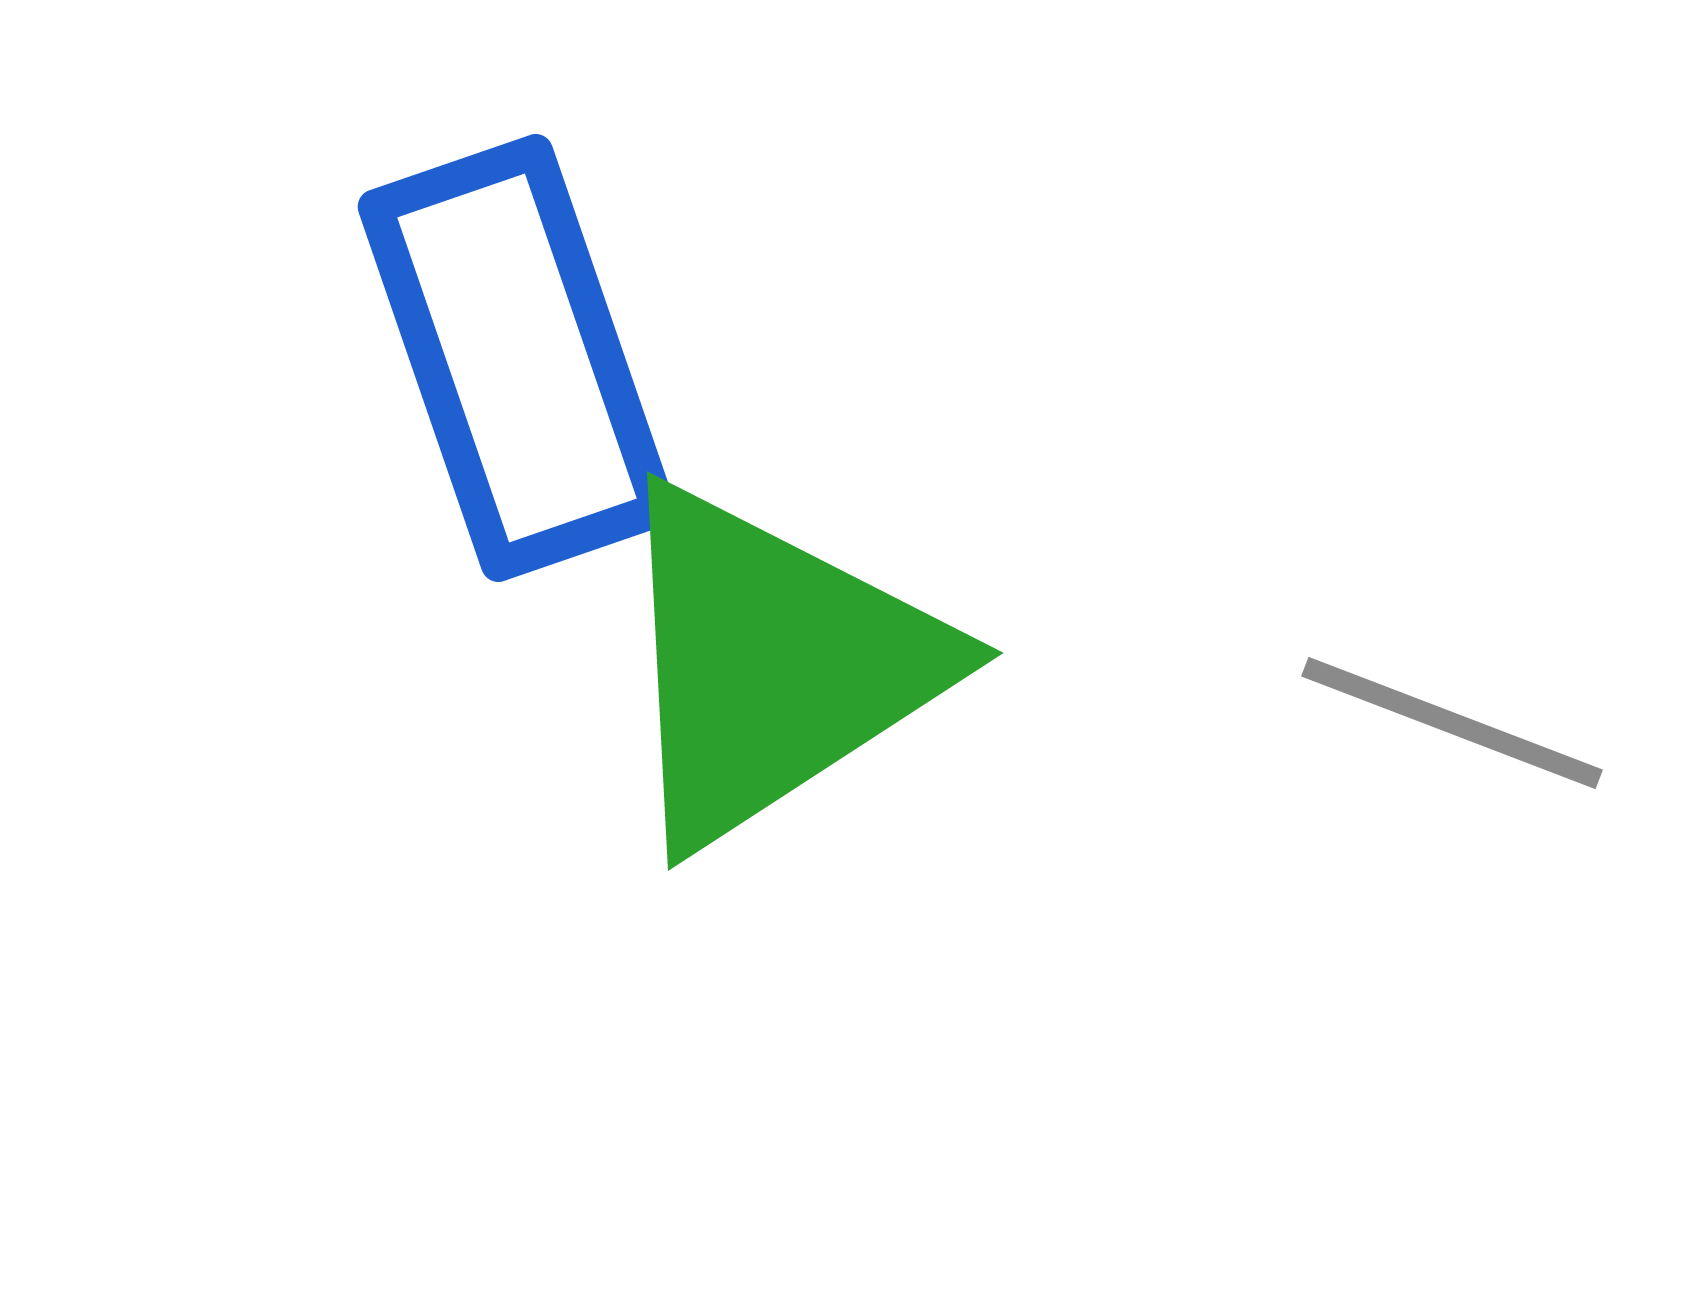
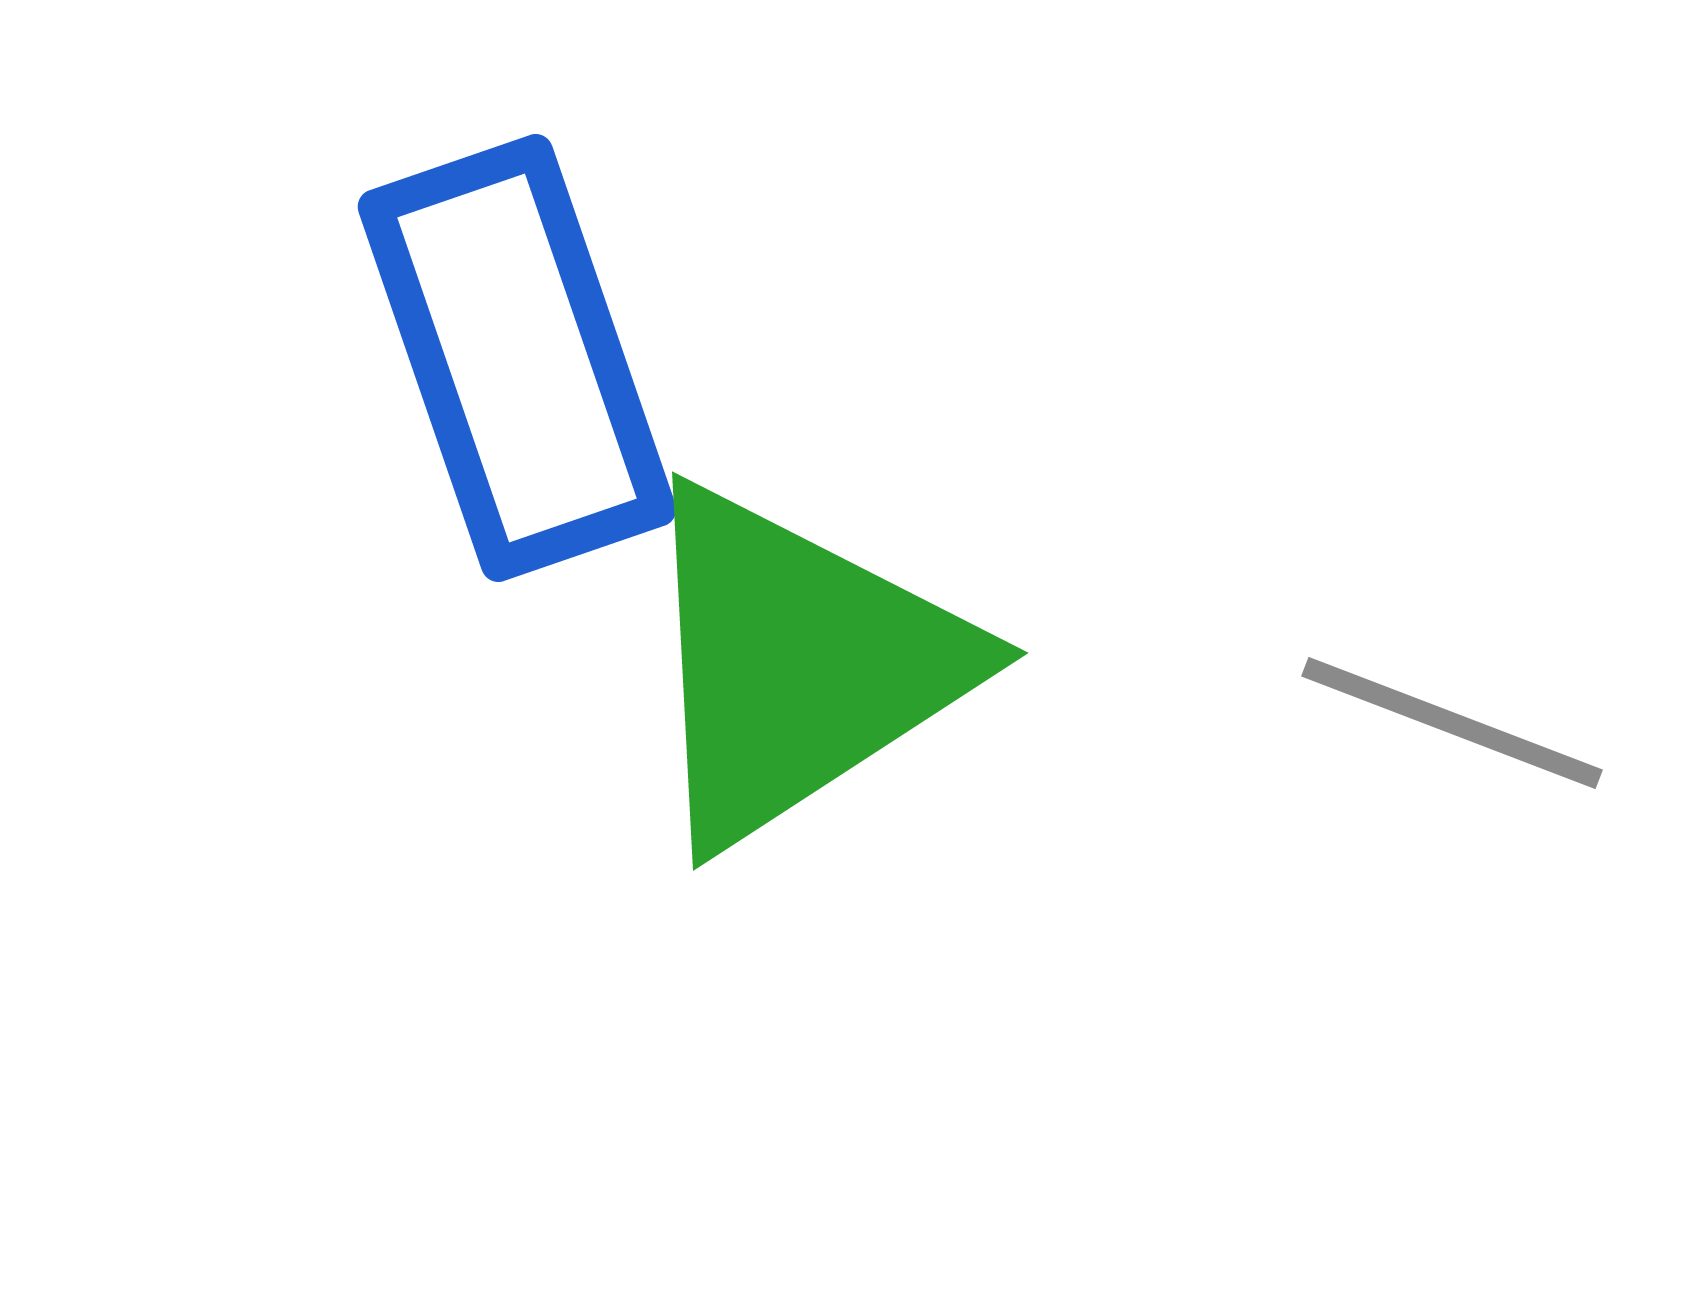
green triangle: moved 25 px right
